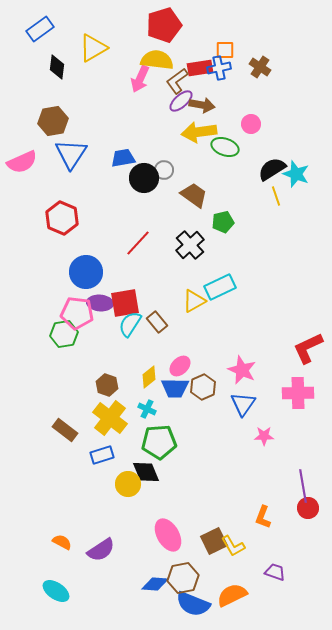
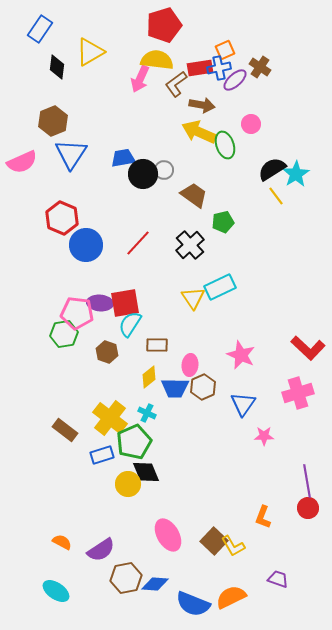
blue rectangle at (40, 29): rotated 20 degrees counterclockwise
yellow triangle at (93, 48): moved 3 px left, 4 px down
orange square at (225, 50): rotated 24 degrees counterclockwise
brown L-shape at (177, 81): moved 1 px left, 3 px down
purple ellipse at (181, 101): moved 54 px right, 21 px up
brown hexagon at (53, 121): rotated 12 degrees counterclockwise
yellow arrow at (199, 132): rotated 32 degrees clockwise
green ellipse at (225, 147): moved 2 px up; rotated 52 degrees clockwise
cyan star at (296, 174): rotated 20 degrees clockwise
black circle at (144, 178): moved 1 px left, 4 px up
yellow line at (276, 196): rotated 18 degrees counterclockwise
blue circle at (86, 272): moved 27 px up
yellow triangle at (194, 301): moved 1 px left, 3 px up; rotated 35 degrees counterclockwise
brown rectangle at (157, 322): moved 23 px down; rotated 50 degrees counterclockwise
red L-shape at (308, 348): rotated 112 degrees counterclockwise
pink ellipse at (180, 366): moved 10 px right, 1 px up; rotated 40 degrees counterclockwise
pink star at (242, 370): moved 1 px left, 15 px up
brown hexagon at (107, 385): moved 33 px up
pink cross at (298, 393): rotated 16 degrees counterclockwise
cyan cross at (147, 409): moved 4 px down
green pentagon at (159, 442): moved 25 px left; rotated 20 degrees counterclockwise
purple line at (303, 486): moved 4 px right, 5 px up
brown square at (214, 541): rotated 20 degrees counterclockwise
purple trapezoid at (275, 572): moved 3 px right, 7 px down
brown hexagon at (183, 578): moved 57 px left
orange semicircle at (232, 595): moved 1 px left, 2 px down
